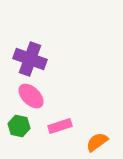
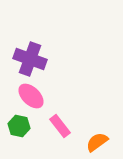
pink rectangle: rotated 70 degrees clockwise
